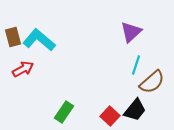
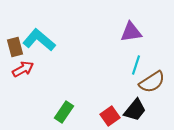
purple triangle: rotated 35 degrees clockwise
brown rectangle: moved 2 px right, 10 px down
brown semicircle: rotated 8 degrees clockwise
red square: rotated 12 degrees clockwise
